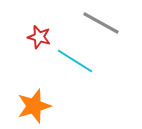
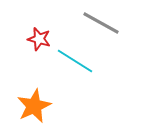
red star: moved 2 px down
orange star: rotated 8 degrees counterclockwise
